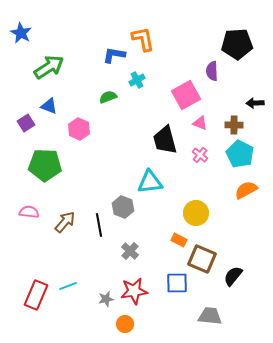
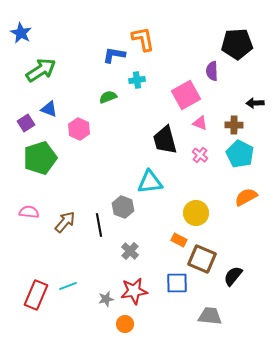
green arrow: moved 8 px left, 3 px down
cyan cross: rotated 21 degrees clockwise
blue triangle: moved 3 px down
green pentagon: moved 5 px left, 7 px up; rotated 20 degrees counterclockwise
orange semicircle: moved 7 px down
